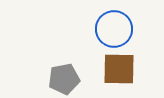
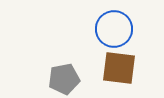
brown square: moved 1 px up; rotated 6 degrees clockwise
